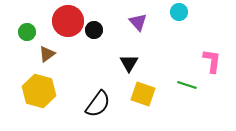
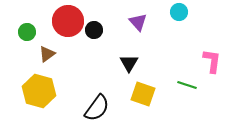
black semicircle: moved 1 px left, 4 px down
